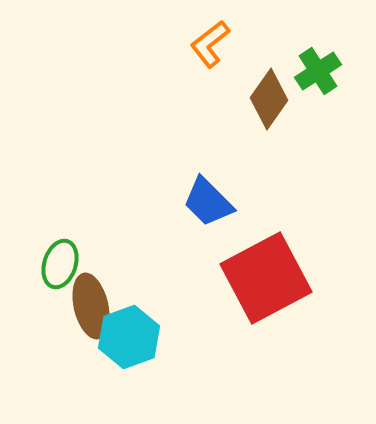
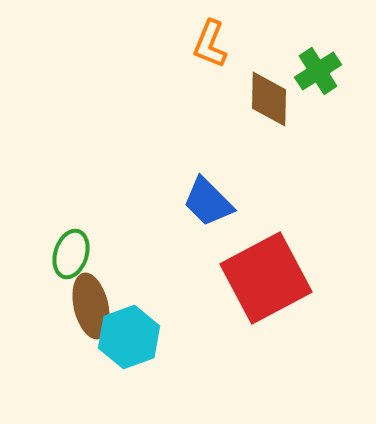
orange L-shape: rotated 30 degrees counterclockwise
brown diamond: rotated 34 degrees counterclockwise
green ellipse: moved 11 px right, 10 px up
